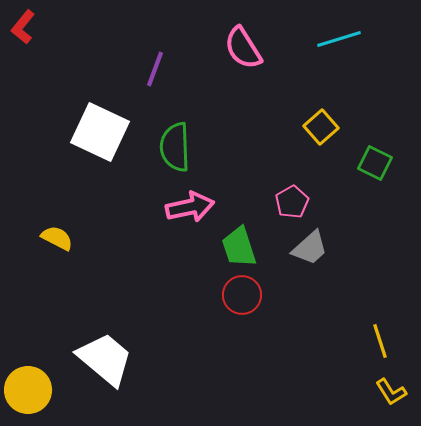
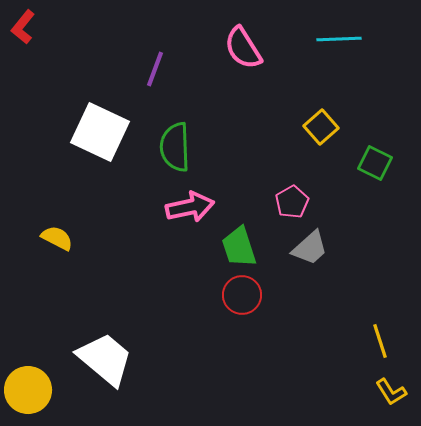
cyan line: rotated 15 degrees clockwise
